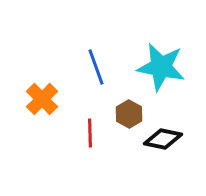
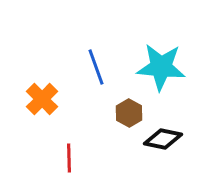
cyan star: rotated 6 degrees counterclockwise
brown hexagon: moved 1 px up
red line: moved 21 px left, 25 px down
